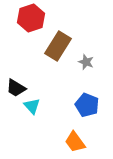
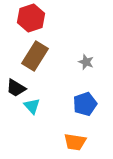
brown rectangle: moved 23 px left, 10 px down
blue pentagon: moved 2 px left, 1 px up; rotated 30 degrees clockwise
orange trapezoid: rotated 45 degrees counterclockwise
